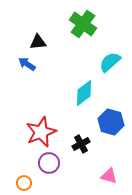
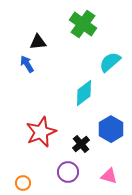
blue arrow: rotated 24 degrees clockwise
blue hexagon: moved 7 px down; rotated 15 degrees clockwise
black cross: rotated 12 degrees counterclockwise
purple circle: moved 19 px right, 9 px down
orange circle: moved 1 px left
